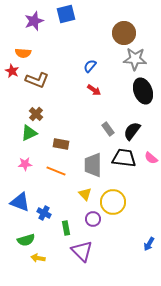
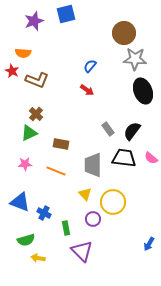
red arrow: moved 7 px left
